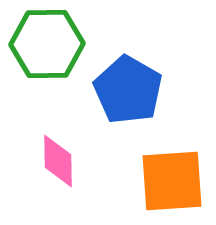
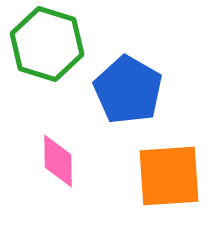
green hexagon: rotated 18 degrees clockwise
orange square: moved 3 px left, 5 px up
